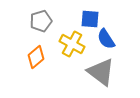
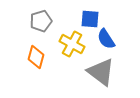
orange diamond: rotated 35 degrees counterclockwise
